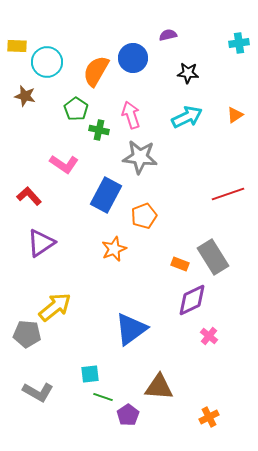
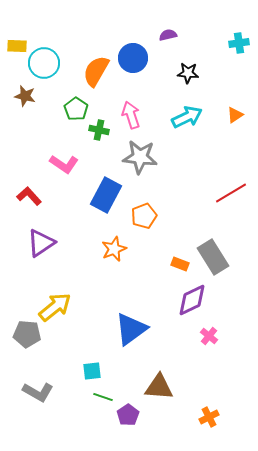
cyan circle: moved 3 px left, 1 px down
red line: moved 3 px right, 1 px up; rotated 12 degrees counterclockwise
cyan square: moved 2 px right, 3 px up
